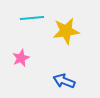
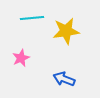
blue arrow: moved 2 px up
